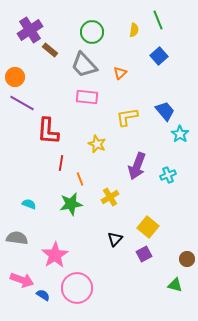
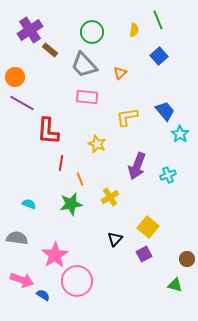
pink circle: moved 7 px up
